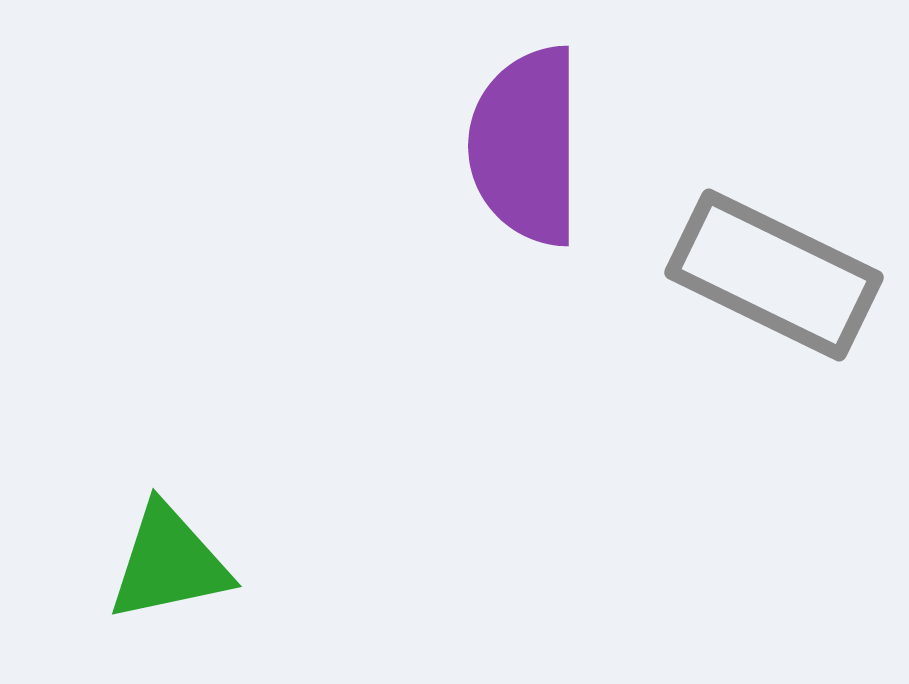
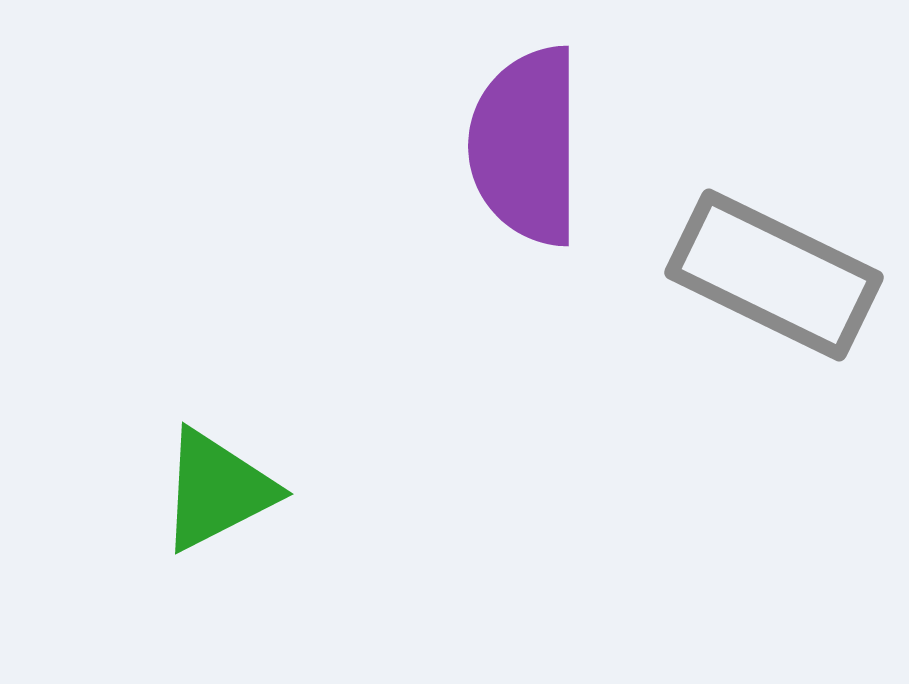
green triangle: moved 48 px right, 73 px up; rotated 15 degrees counterclockwise
